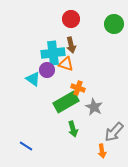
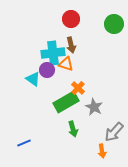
orange cross: rotated 24 degrees clockwise
blue line: moved 2 px left, 3 px up; rotated 56 degrees counterclockwise
